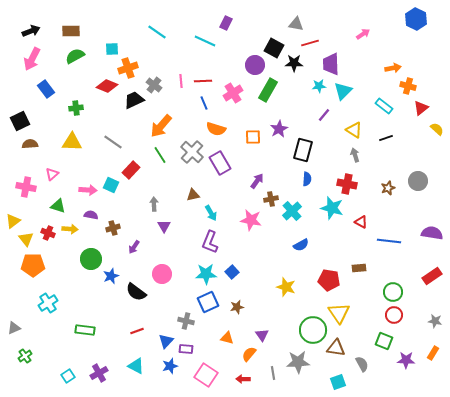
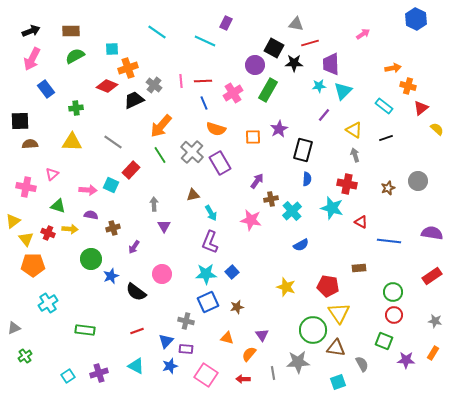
black square at (20, 121): rotated 24 degrees clockwise
red pentagon at (329, 280): moved 1 px left, 6 px down
purple cross at (99, 373): rotated 12 degrees clockwise
